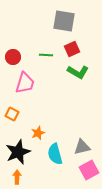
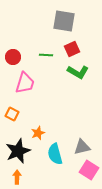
black star: moved 1 px up
pink square: rotated 30 degrees counterclockwise
